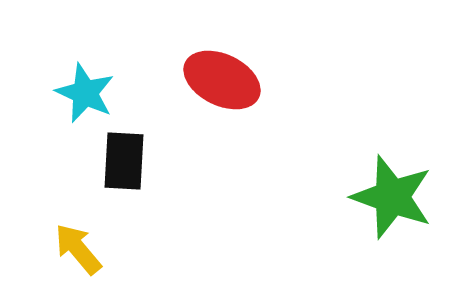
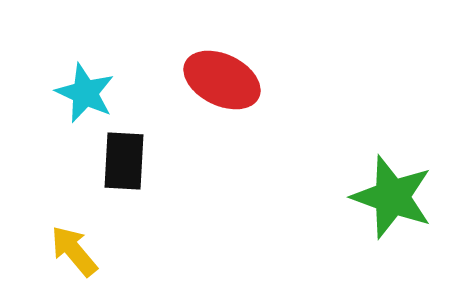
yellow arrow: moved 4 px left, 2 px down
